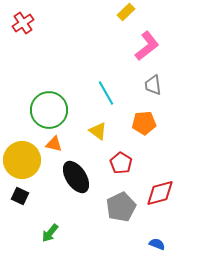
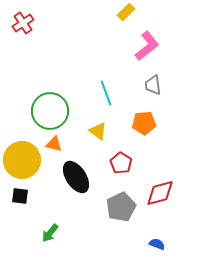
cyan line: rotated 10 degrees clockwise
green circle: moved 1 px right, 1 px down
black square: rotated 18 degrees counterclockwise
